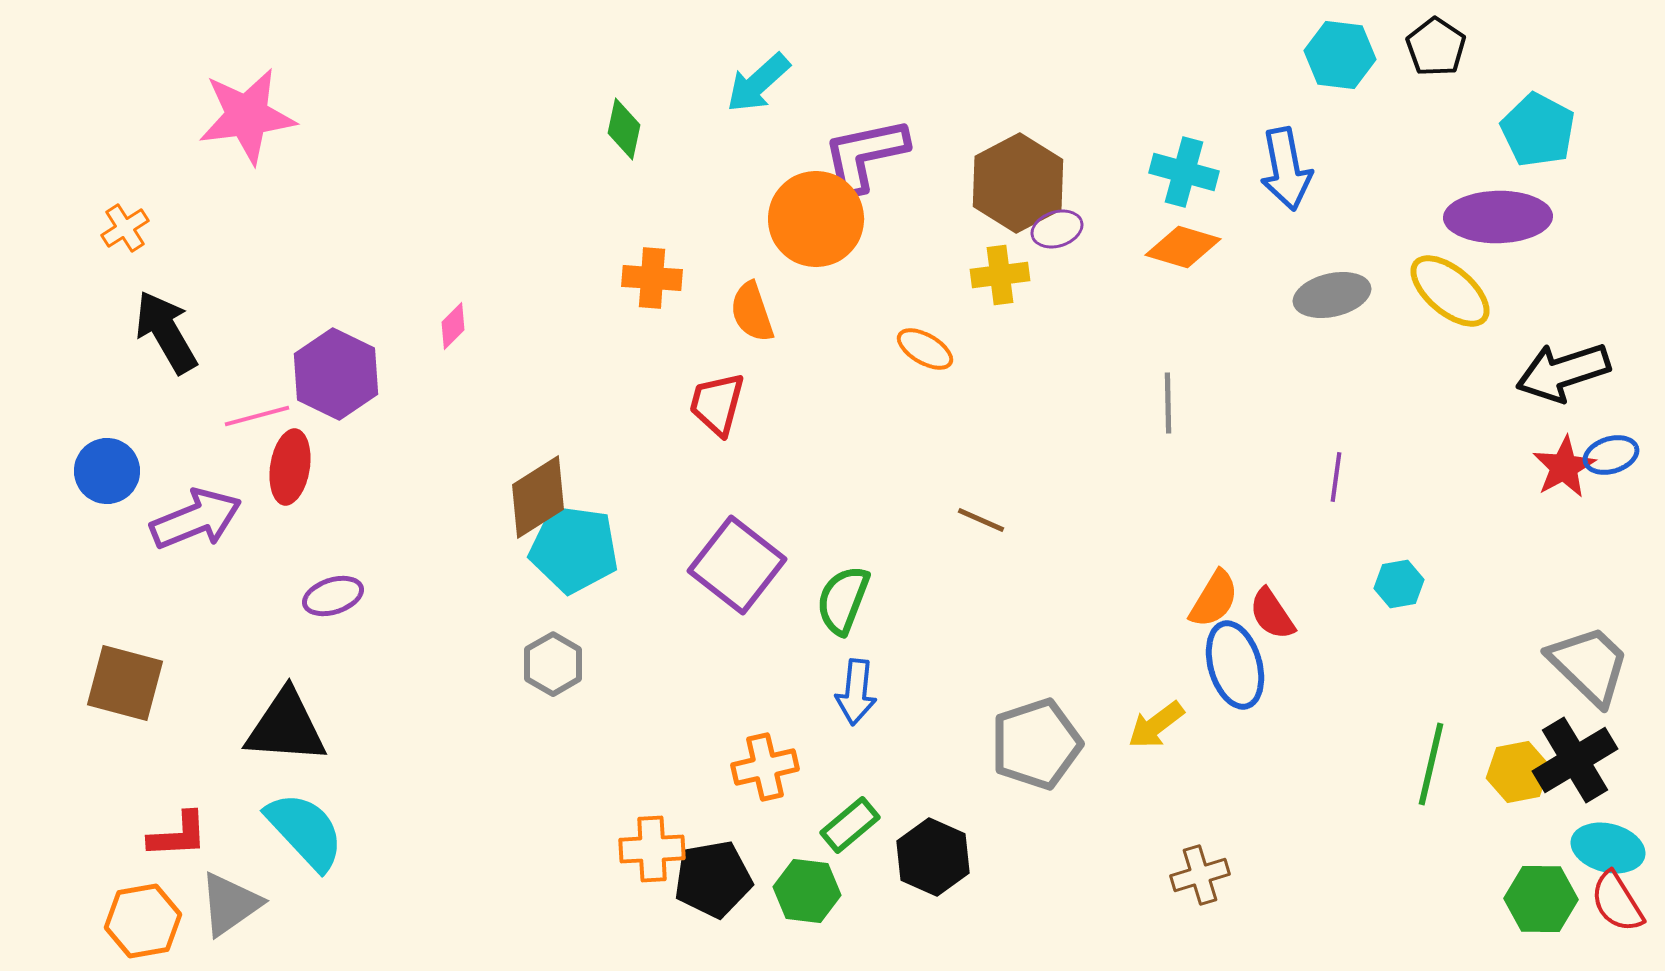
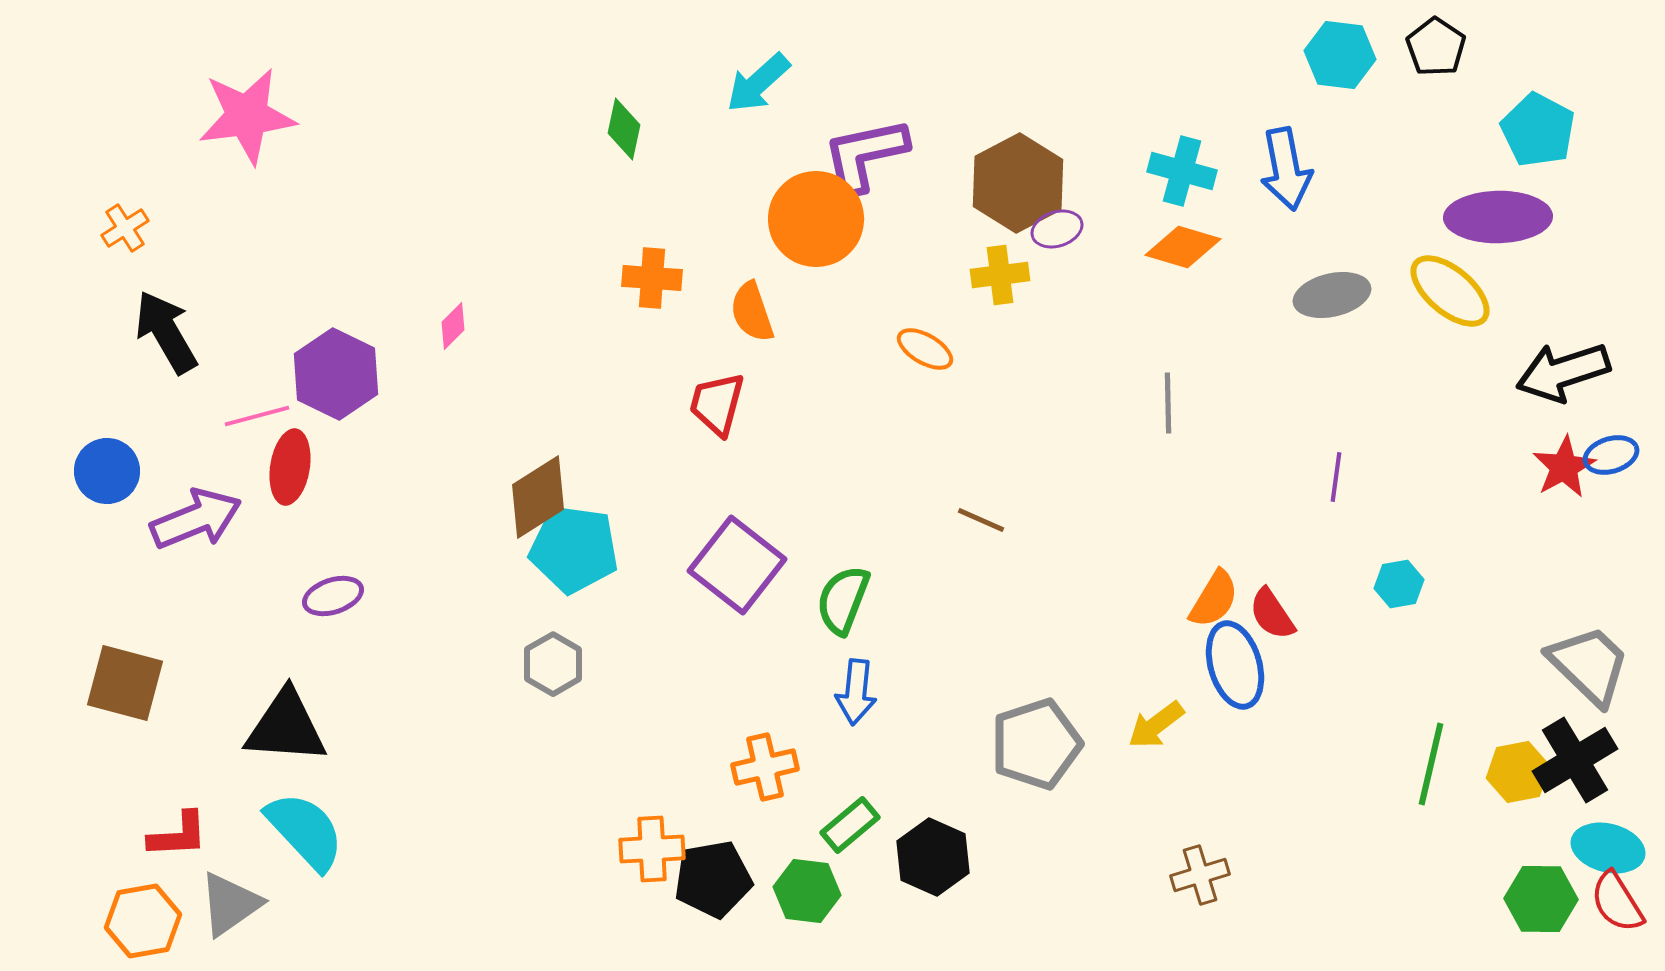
cyan cross at (1184, 172): moved 2 px left, 1 px up
